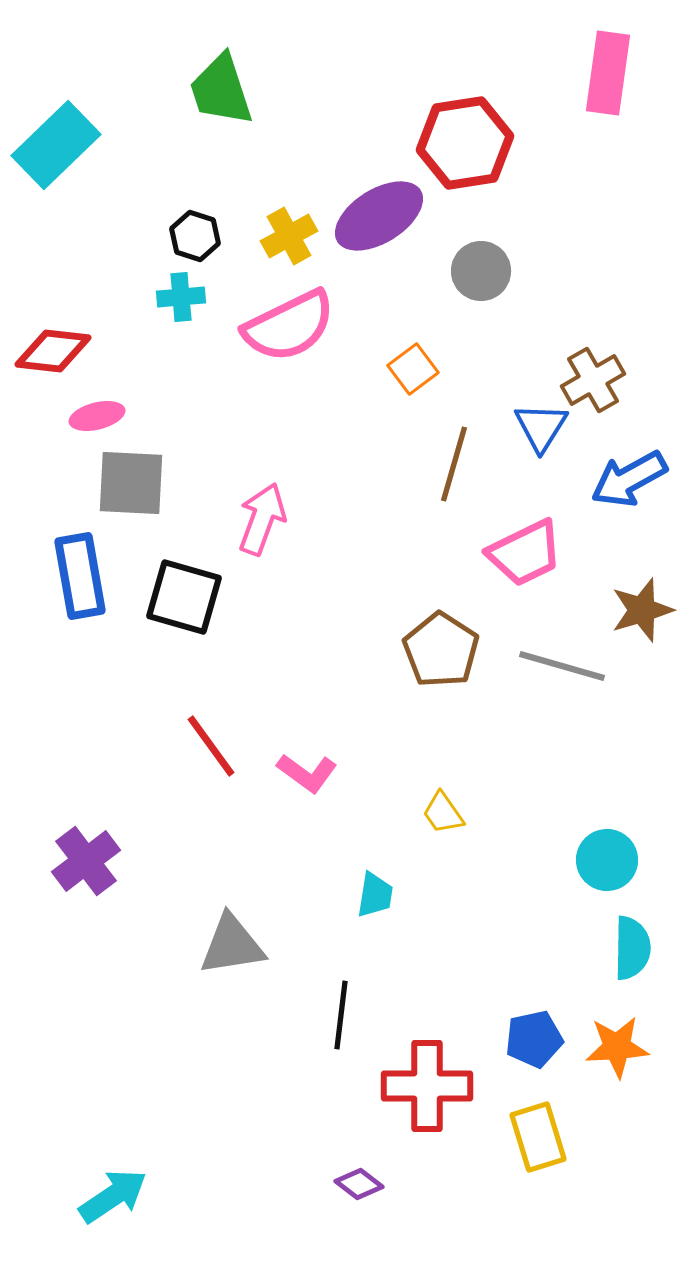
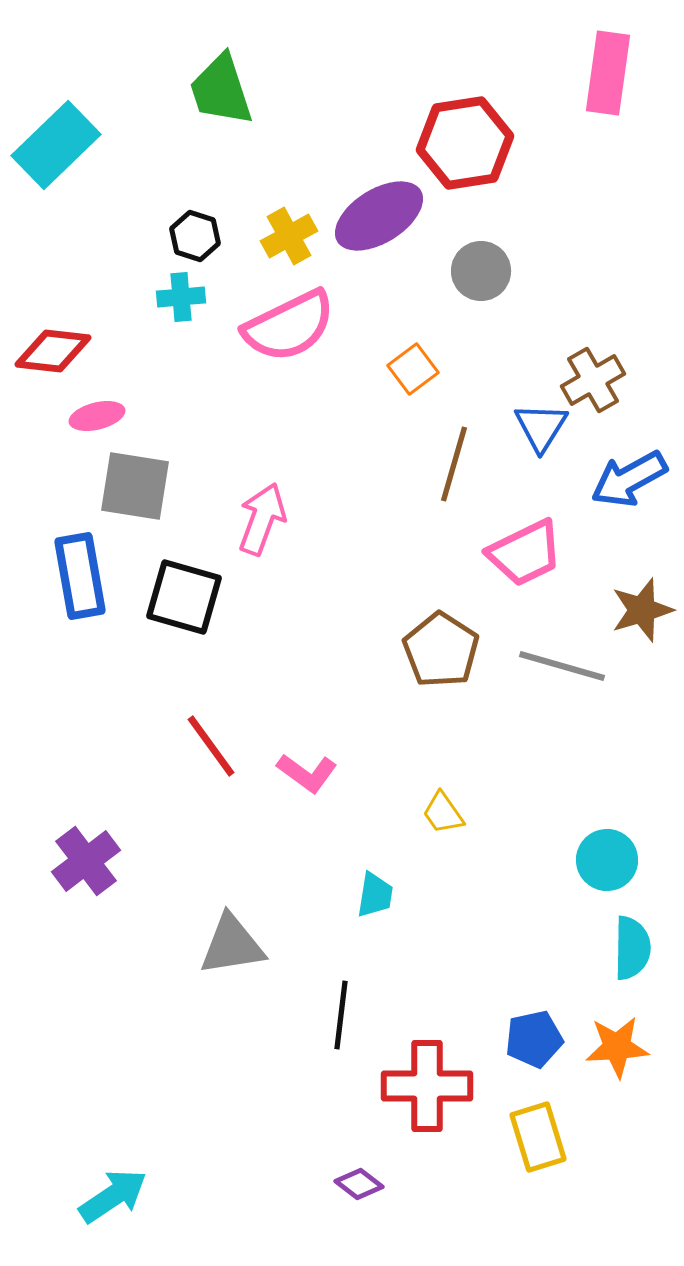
gray square: moved 4 px right, 3 px down; rotated 6 degrees clockwise
